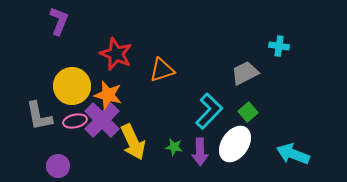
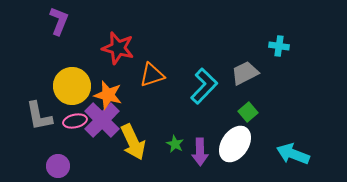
red star: moved 2 px right, 6 px up; rotated 8 degrees counterclockwise
orange triangle: moved 10 px left, 5 px down
cyan L-shape: moved 5 px left, 25 px up
green star: moved 1 px right, 3 px up; rotated 18 degrees clockwise
